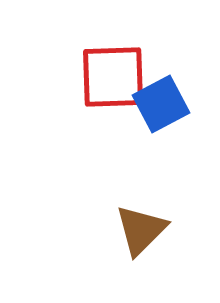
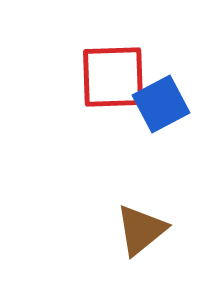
brown triangle: rotated 6 degrees clockwise
